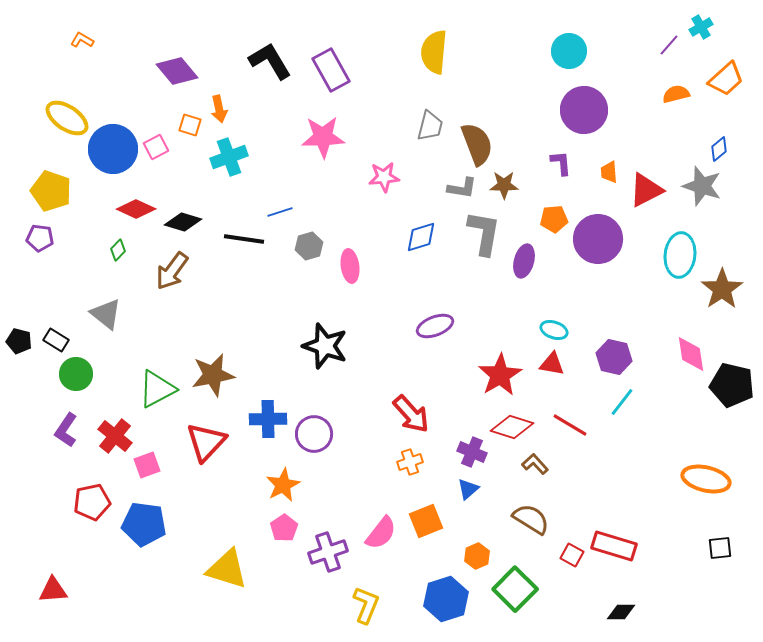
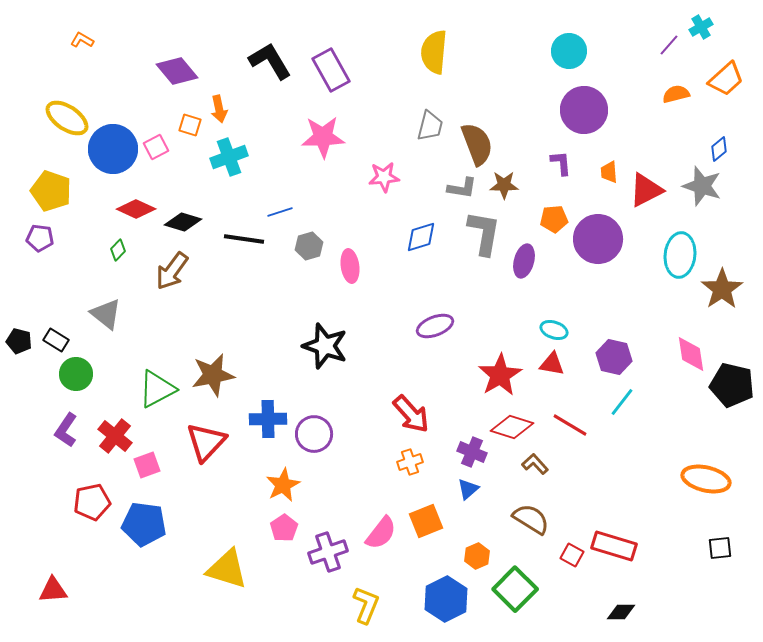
blue hexagon at (446, 599): rotated 9 degrees counterclockwise
